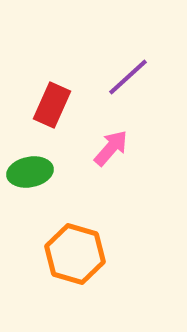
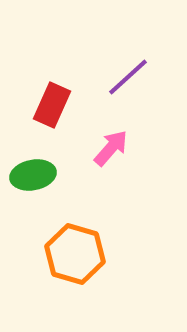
green ellipse: moved 3 px right, 3 px down
